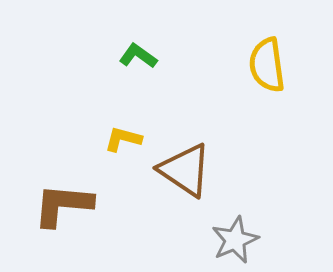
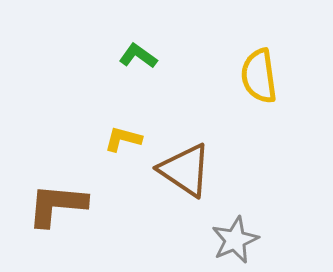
yellow semicircle: moved 8 px left, 11 px down
brown L-shape: moved 6 px left
